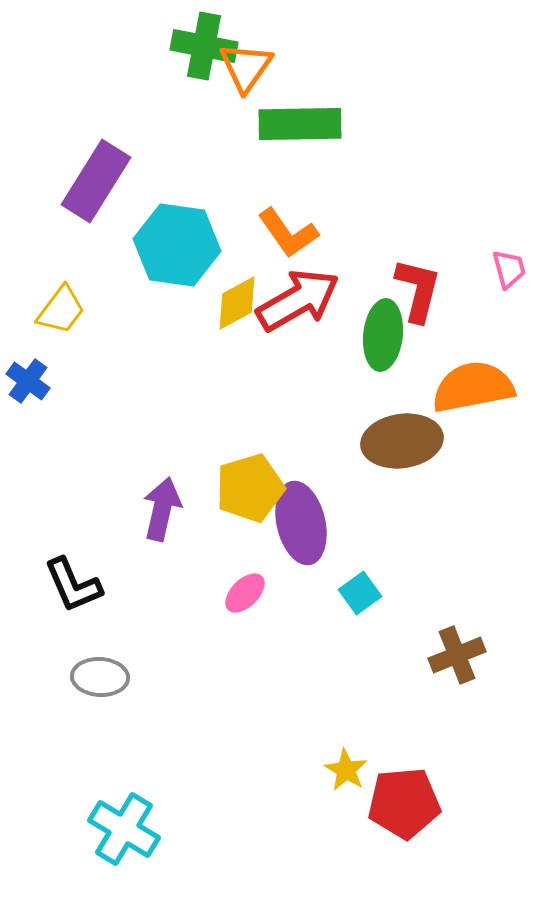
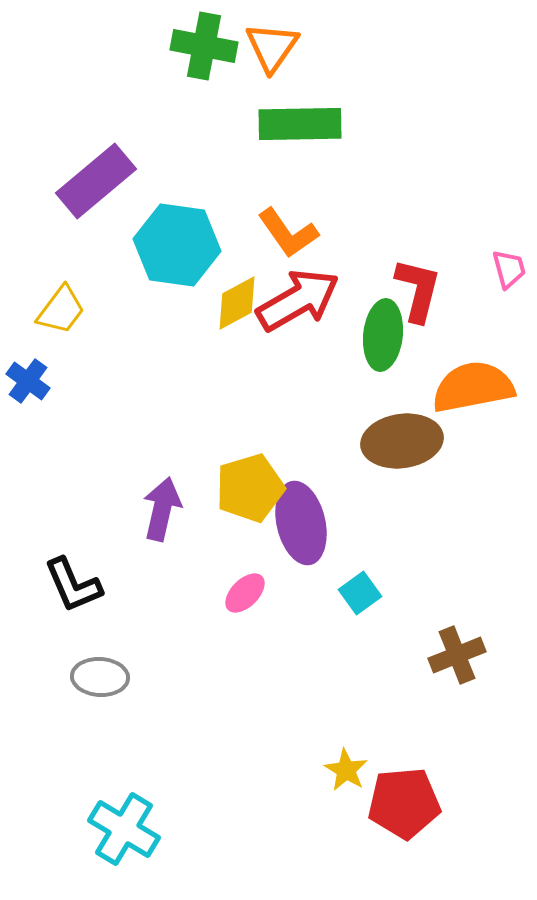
orange triangle: moved 26 px right, 20 px up
purple rectangle: rotated 18 degrees clockwise
